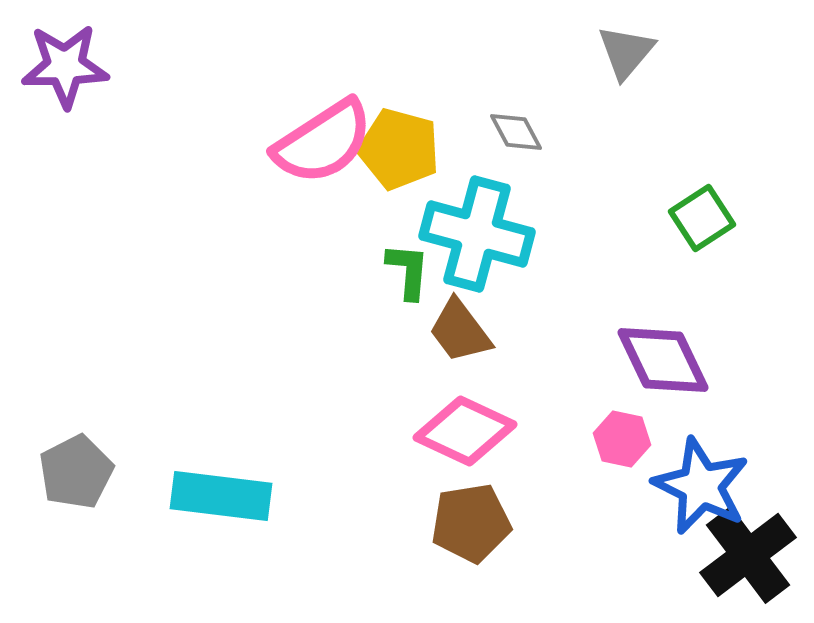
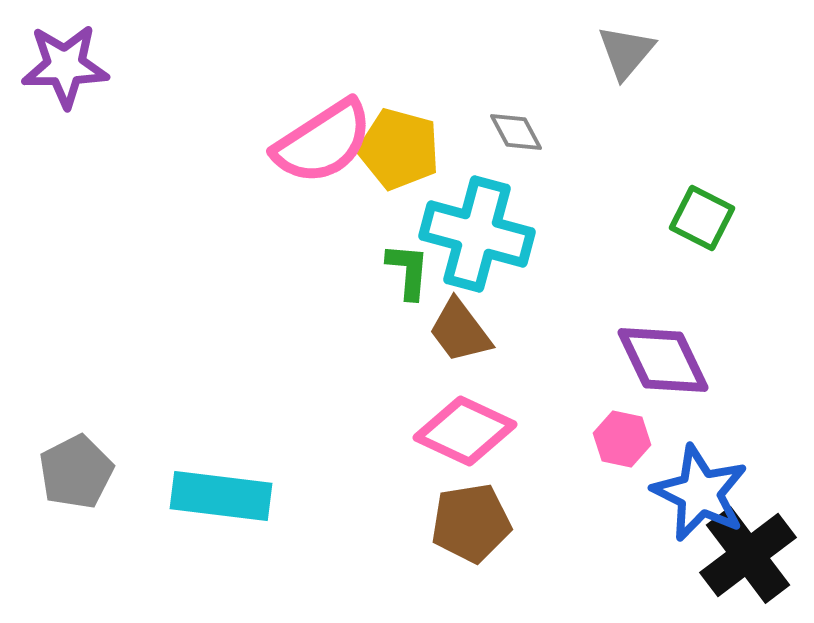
green square: rotated 30 degrees counterclockwise
blue star: moved 1 px left, 7 px down
